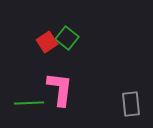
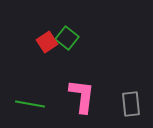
pink L-shape: moved 22 px right, 7 px down
green line: moved 1 px right, 1 px down; rotated 12 degrees clockwise
